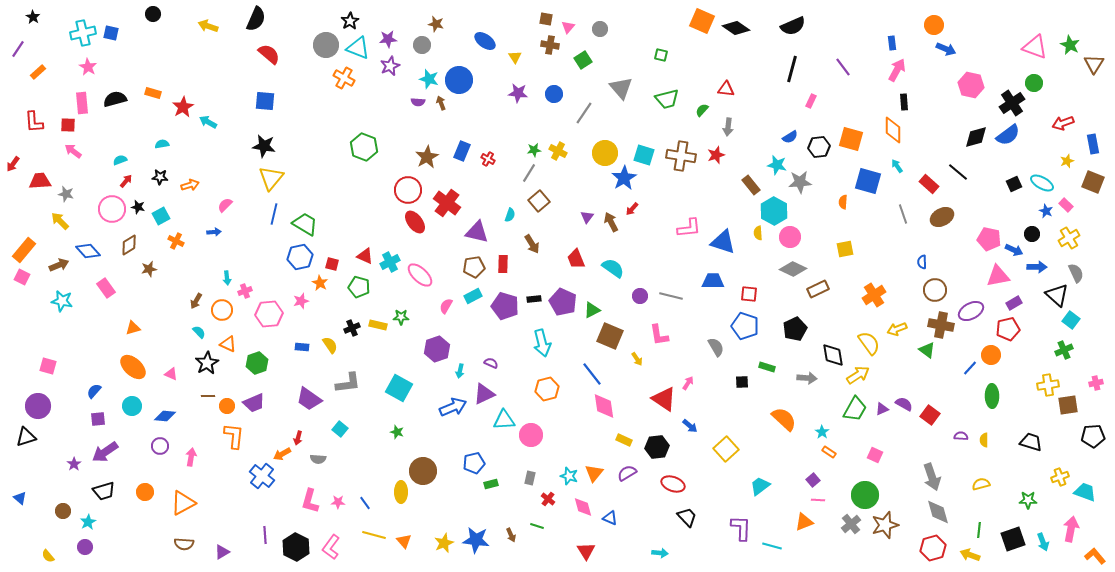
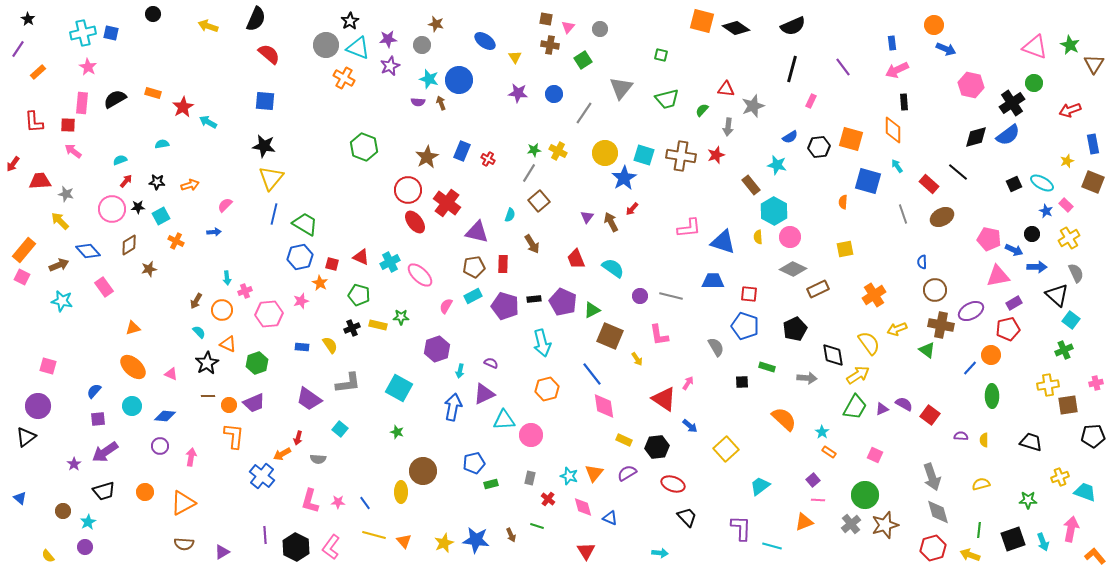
black star at (33, 17): moved 5 px left, 2 px down
orange square at (702, 21): rotated 10 degrees counterclockwise
pink arrow at (897, 70): rotated 145 degrees counterclockwise
gray triangle at (621, 88): rotated 20 degrees clockwise
black semicircle at (115, 99): rotated 15 degrees counterclockwise
pink rectangle at (82, 103): rotated 10 degrees clockwise
red arrow at (1063, 123): moved 7 px right, 13 px up
black star at (160, 177): moved 3 px left, 5 px down
gray star at (800, 182): moved 47 px left, 76 px up; rotated 15 degrees counterclockwise
black star at (138, 207): rotated 16 degrees counterclockwise
yellow semicircle at (758, 233): moved 4 px down
red triangle at (365, 256): moved 4 px left, 1 px down
green pentagon at (359, 287): moved 8 px down
pink rectangle at (106, 288): moved 2 px left, 1 px up
orange circle at (227, 406): moved 2 px right, 1 px up
blue arrow at (453, 407): rotated 56 degrees counterclockwise
green trapezoid at (855, 409): moved 2 px up
black triangle at (26, 437): rotated 20 degrees counterclockwise
